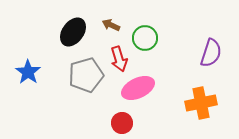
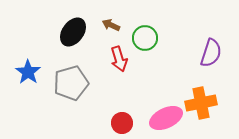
gray pentagon: moved 15 px left, 8 px down
pink ellipse: moved 28 px right, 30 px down
